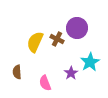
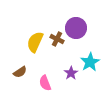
purple circle: moved 1 px left
brown semicircle: moved 3 px right; rotated 120 degrees counterclockwise
